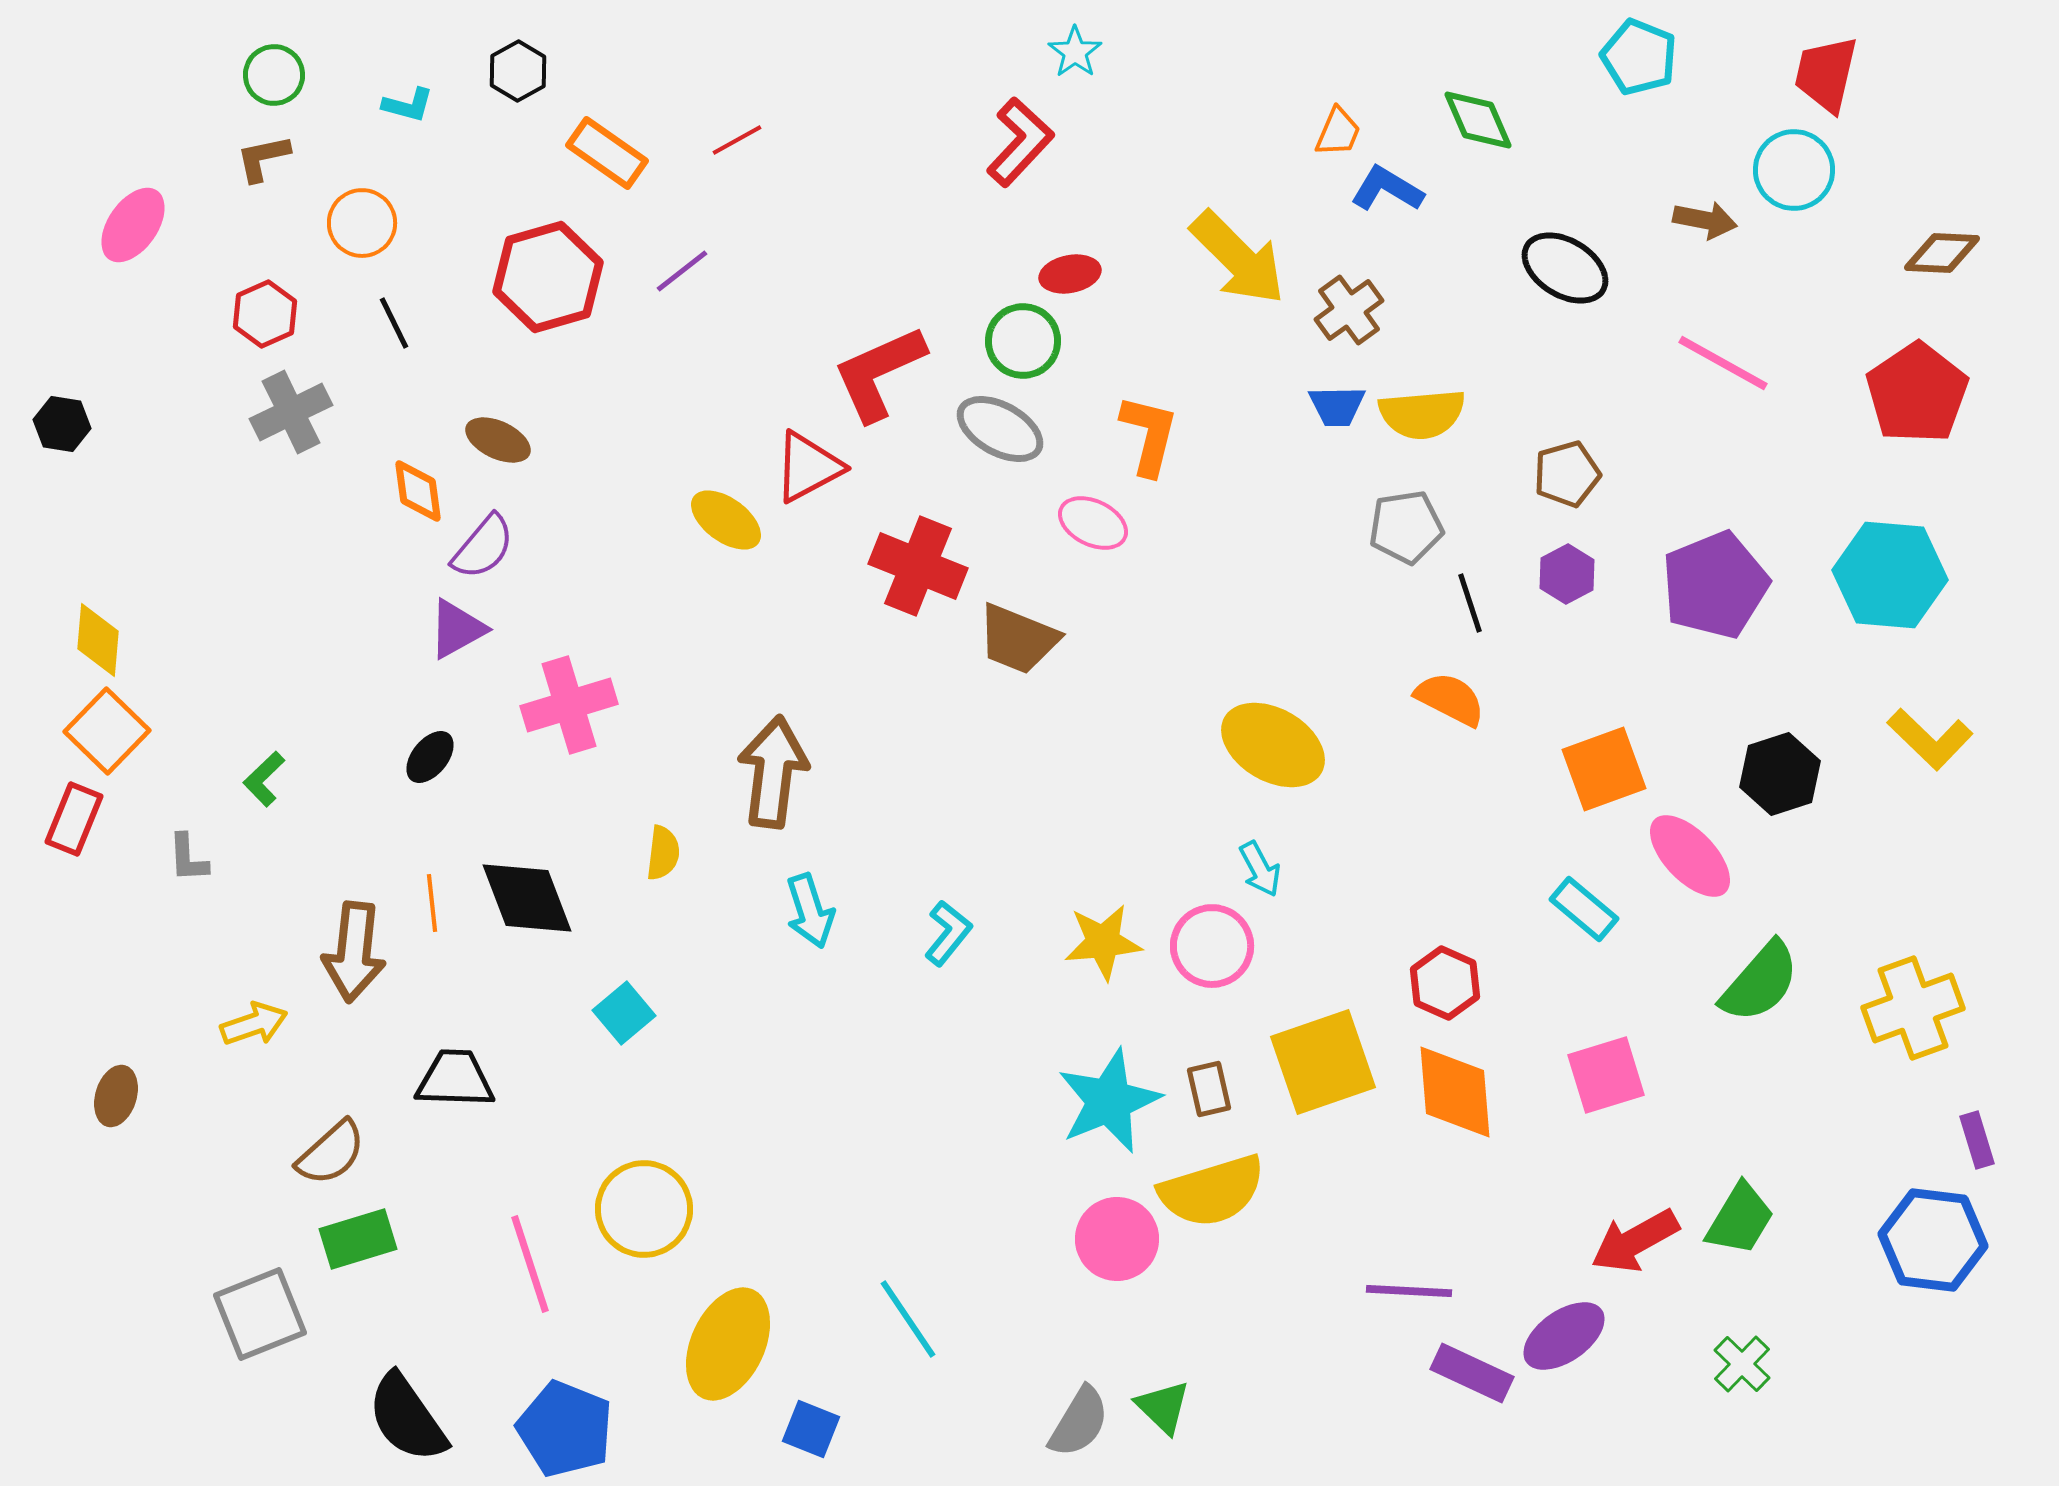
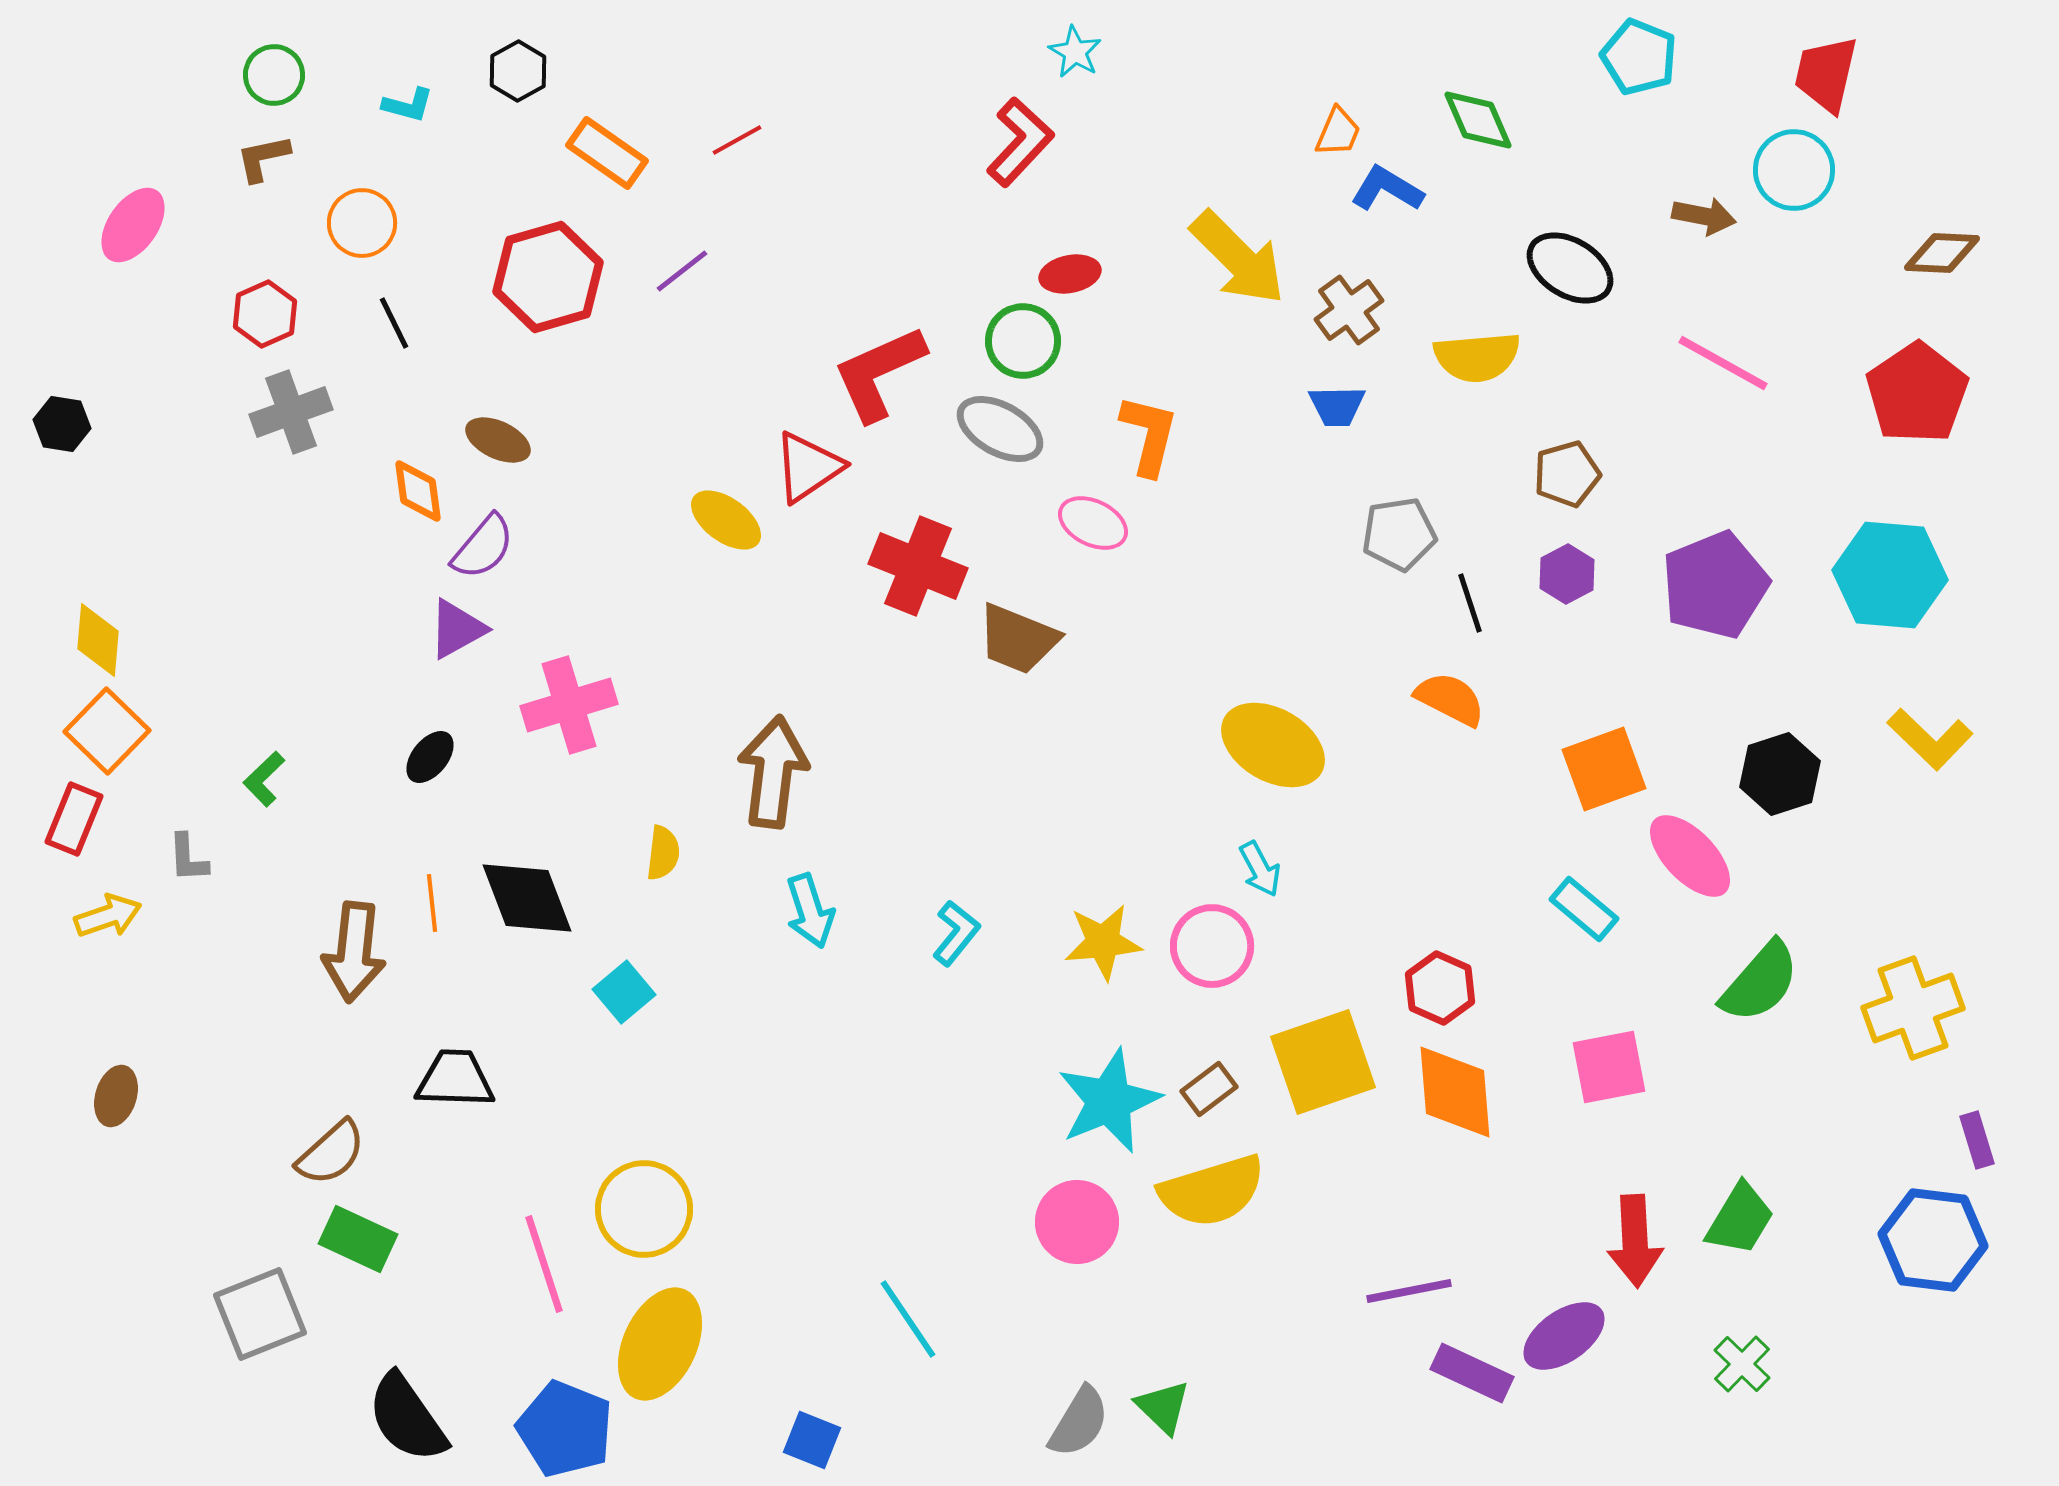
cyan star at (1075, 52): rotated 6 degrees counterclockwise
brown arrow at (1705, 220): moved 1 px left, 4 px up
black ellipse at (1565, 268): moved 5 px right
gray cross at (291, 412): rotated 6 degrees clockwise
yellow semicircle at (1422, 414): moved 55 px right, 57 px up
red triangle at (808, 467): rotated 6 degrees counterclockwise
gray pentagon at (1406, 527): moved 7 px left, 7 px down
cyan L-shape at (948, 933): moved 8 px right
red hexagon at (1445, 983): moved 5 px left, 5 px down
cyan square at (624, 1013): moved 21 px up
yellow arrow at (254, 1024): moved 146 px left, 108 px up
pink square at (1606, 1075): moved 3 px right, 8 px up; rotated 6 degrees clockwise
brown rectangle at (1209, 1089): rotated 66 degrees clockwise
green rectangle at (358, 1239): rotated 42 degrees clockwise
pink circle at (1117, 1239): moved 40 px left, 17 px up
red arrow at (1635, 1241): rotated 64 degrees counterclockwise
pink line at (530, 1264): moved 14 px right
purple line at (1409, 1291): rotated 14 degrees counterclockwise
yellow ellipse at (728, 1344): moved 68 px left
blue square at (811, 1429): moved 1 px right, 11 px down
